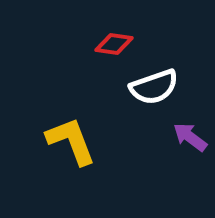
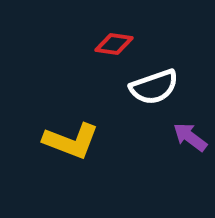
yellow L-shape: rotated 132 degrees clockwise
